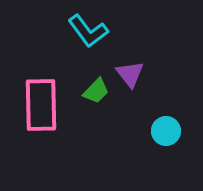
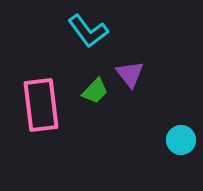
green trapezoid: moved 1 px left
pink rectangle: rotated 6 degrees counterclockwise
cyan circle: moved 15 px right, 9 px down
